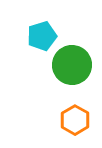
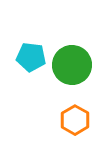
cyan pentagon: moved 11 px left, 21 px down; rotated 24 degrees clockwise
